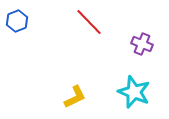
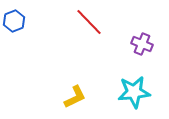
blue hexagon: moved 3 px left
cyan star: rotated 28 degrees counterclockwise
